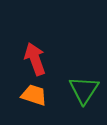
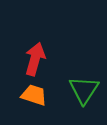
red arrow: rotated 36 degrees clockwise
